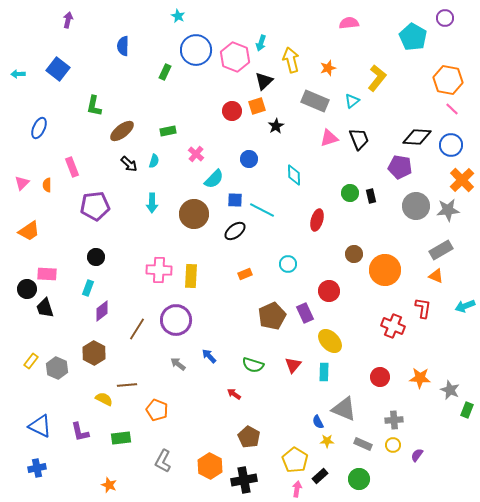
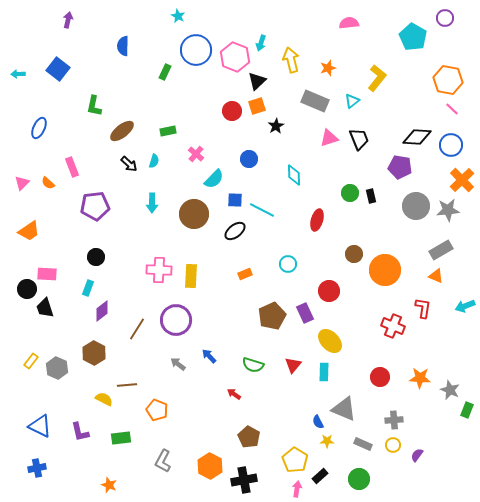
black triangle at (264, 81): moved 7 px left
orange semicircle at (47, 185): moved 1 px right, 2 px up; rotated 48 degrees counterclockwise
